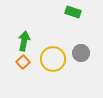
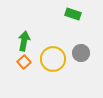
green rectangle: moved 2 px down
orange square: moved 1 px right
